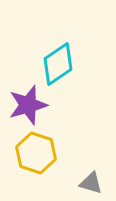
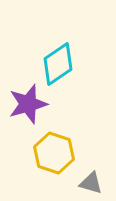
purple star: moved 1 px up
yellow hexagon: moved 18 px right
